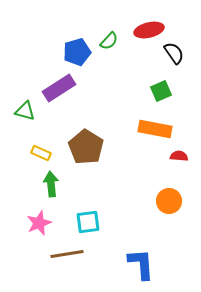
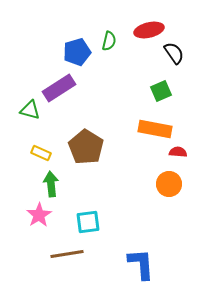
green semicircle: rotated 30 degrees counterclockwise
green triangle: moved 5 px right, 1 px up
red semicircle: moved 1 px left, 4 px up
orange circle: moved 17 px up
pink star: moved 8 px up; rotated 10 degrees counterclockwise
